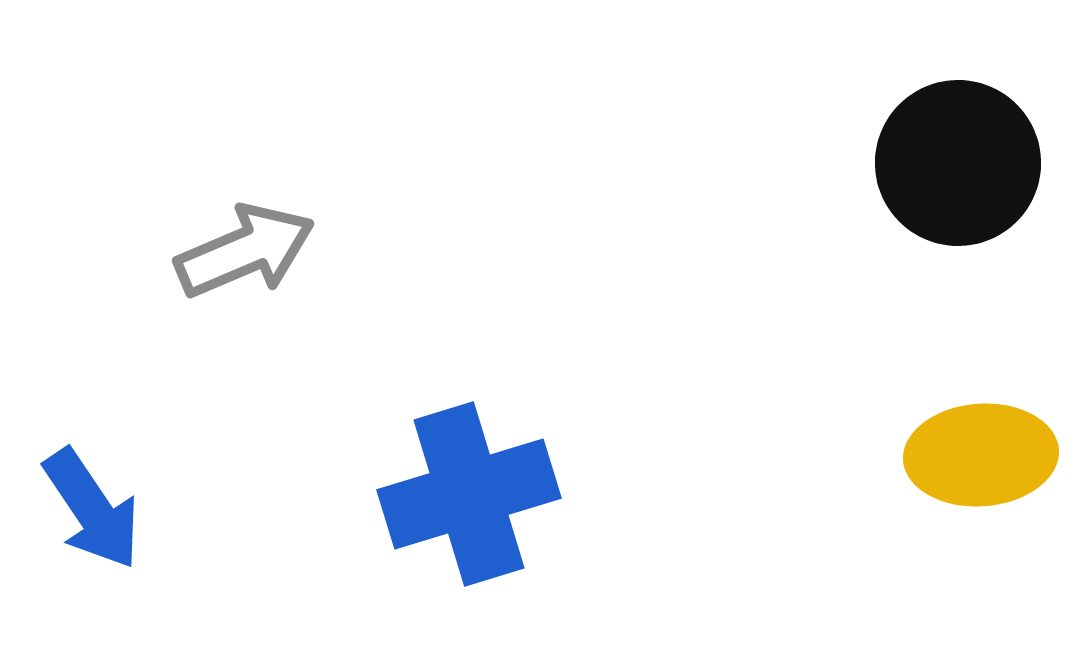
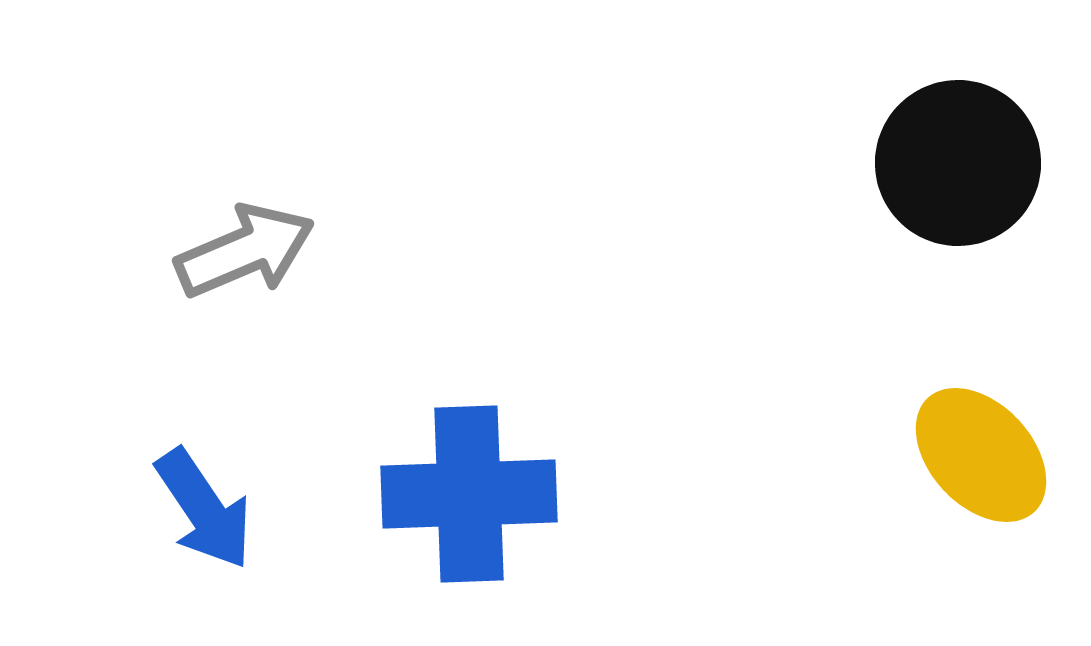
yellow ellipse: rotated 51 degrees clockwise
blue cross: rotated 15 degrees clockwise
blue arrow: moved 112 px right
